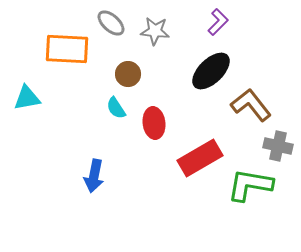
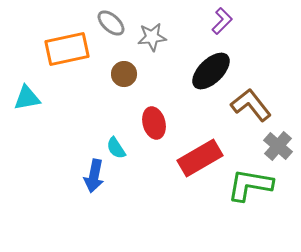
purple L-shape: moved 4 px right, 1 px up
gray star: moved 3 px left, 6 px down; rotated 12 degrees counterclockwise
orange rectangle: rotated 15 degrees counterclockwise
brown circle: moved 4 px left
cyan semicircle: moved 40 px down
red ellipse: rotated 8 degrees counterclockwise
gray cross: rotated 28 degrees clockwise
